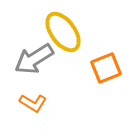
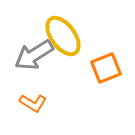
yellow ellipse: moved 4 px down
gray arrow: moved 4 px up
